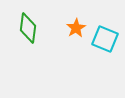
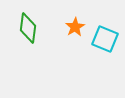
orange star: moved 1 px left, 1 px up
